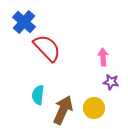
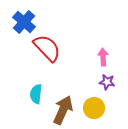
purple star: moved 4 px left
cyan semicircle: moved 2 px left, 1 px up
